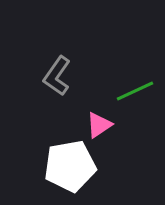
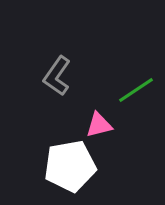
green line: moved 1 px right, 1 px up; rotated 9 degrees counterclockwise
pink triangle: rotated 20 degrees clockwise
